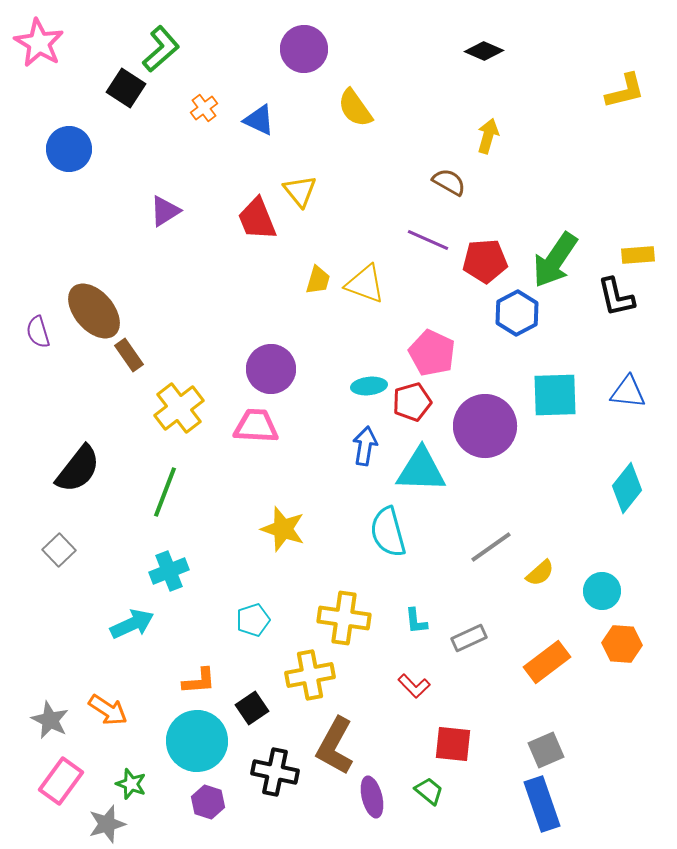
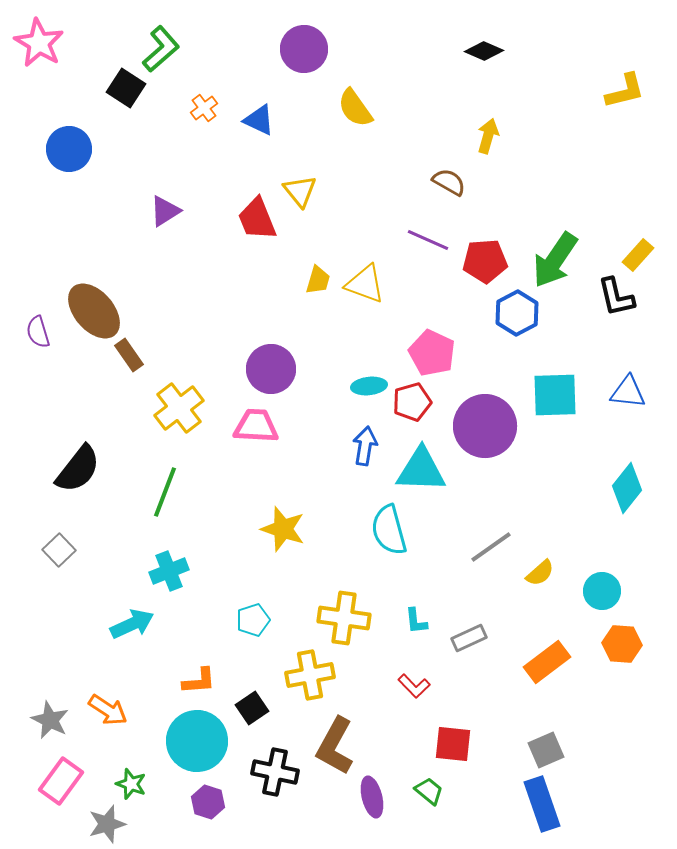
yellow rectangle at (638, 255): rotated 44 degrees counterclockwise
cyan semicircle at (388, 532): moved 1 px right, 2 px up
